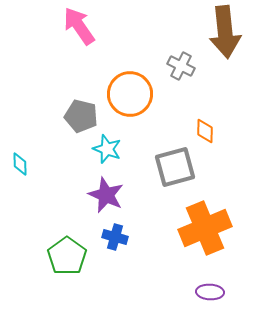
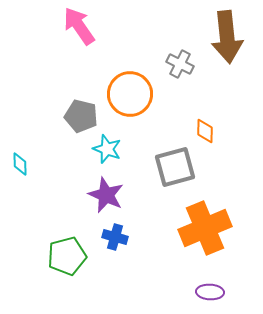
brown arrow: moved 2 px right, 5 px down
gray cross: moved 1 px left, 2 px up
green pentagon: rotated 21 degrees clockwise
